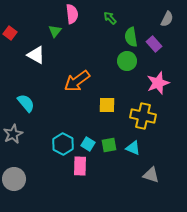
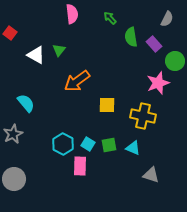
green triangle: moved 4 px right, 19 px down
green circle: moved 48 px right
